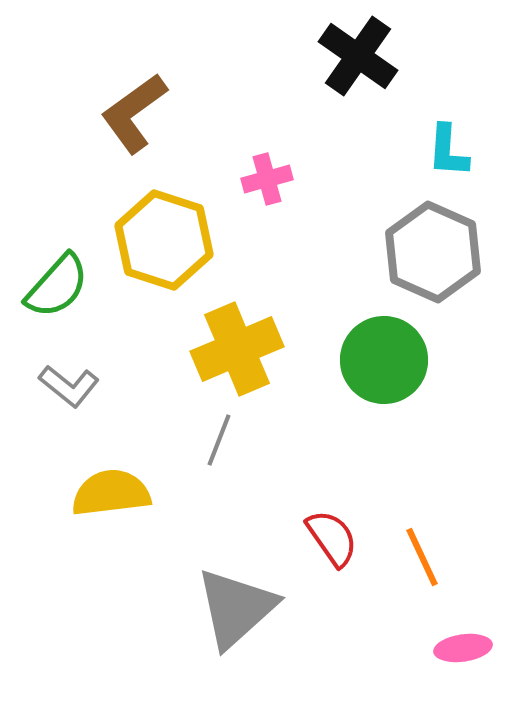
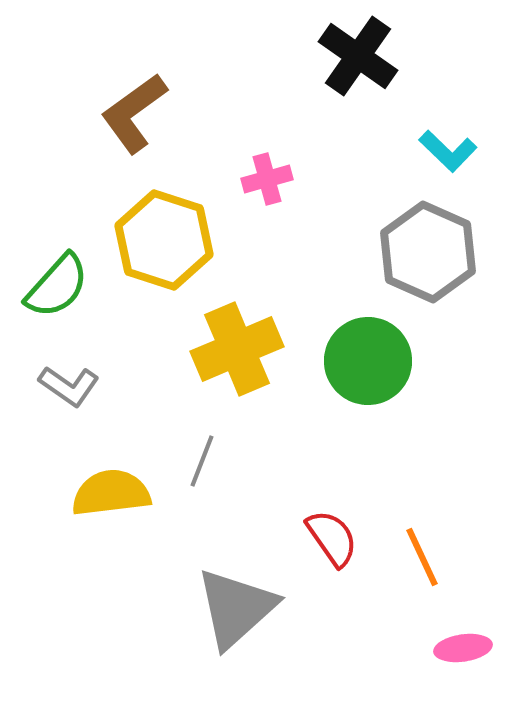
cyan L-shape: rotated 50 degrees counterclockwise
gray hexagon: moved 5 px left
green circle: moved 16 px left, 1 px down
gray L-shape: rotated 4 degrees counterclockwise
gray line: moved 17 px left, 21 px down
